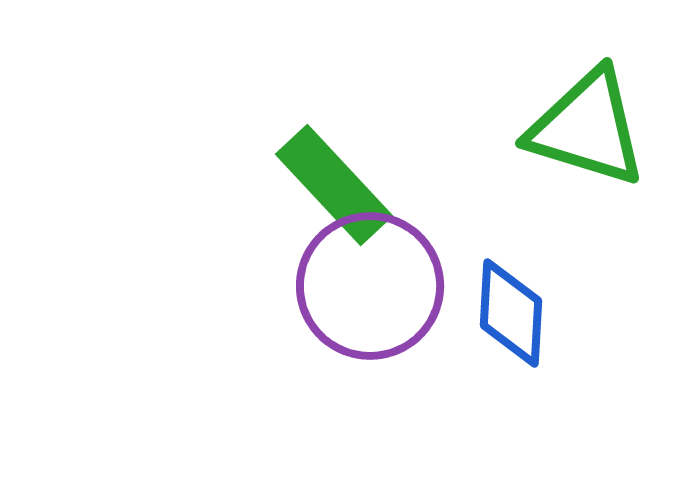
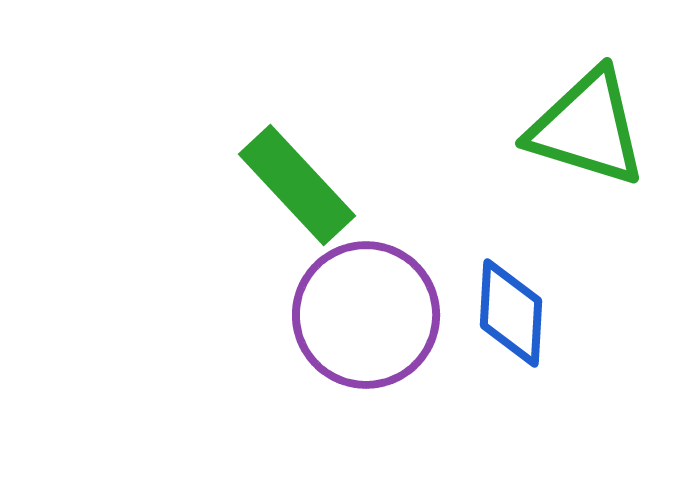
green rectangle: moved 37 px left
purple circle: moved 4 px left, 29 px down
